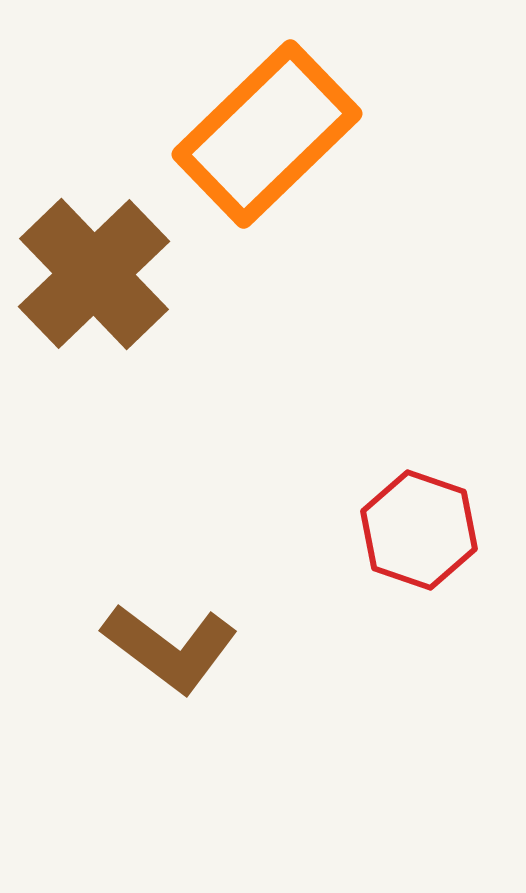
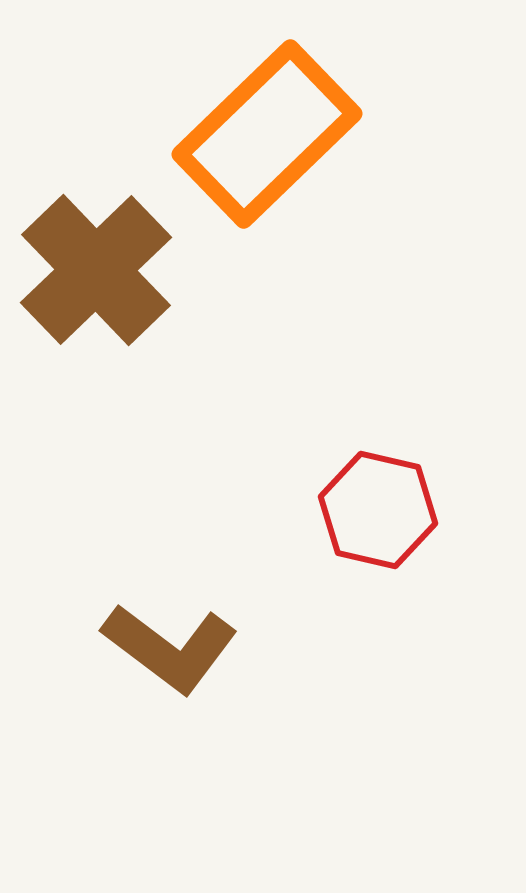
brown cross: moved 2 px right, 4 px up
red hexagon: moved 41 px left, 20 px up; rotated 6 degrees counterclockwise
